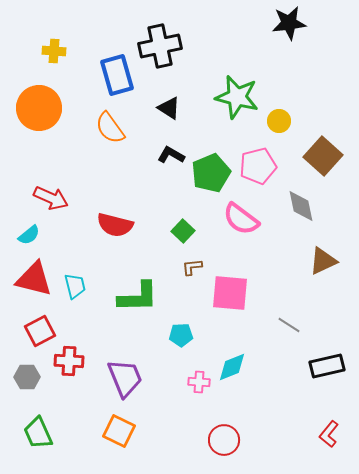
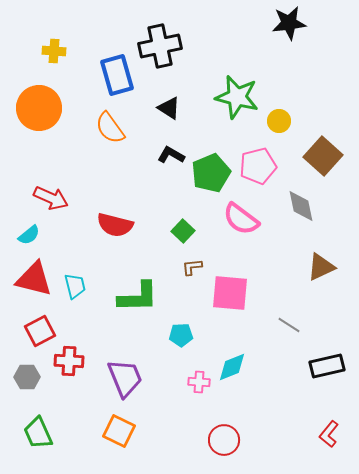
brown triangle: moved 2 px left, 6 px down
